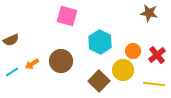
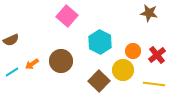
pink square: rotated 25 degrees clockwise
